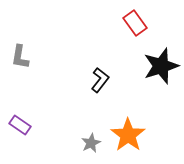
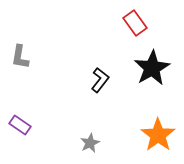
black star: moved 9 px left, 2 px down; rotated 12 degrees counterclockwise
orange star: moved 30 px right
gray star: moved 1 px left
